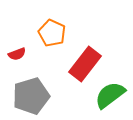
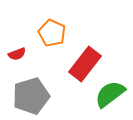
green semicircle: moved 1 px up
